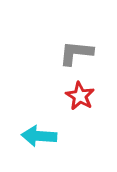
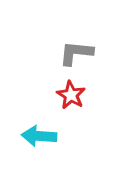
red star: moved 9 px left, 1 px up
